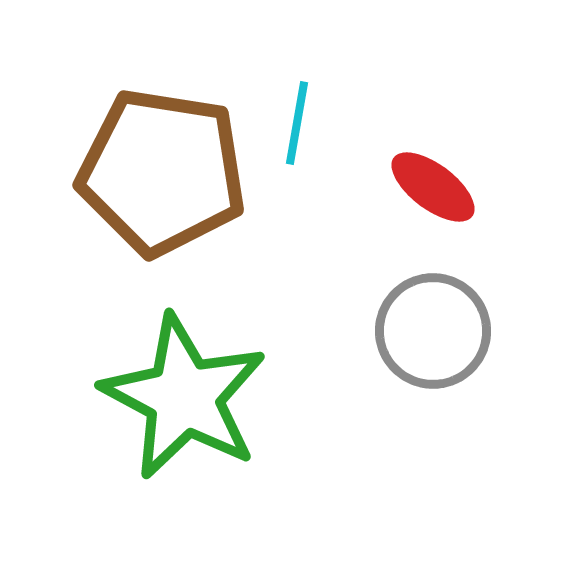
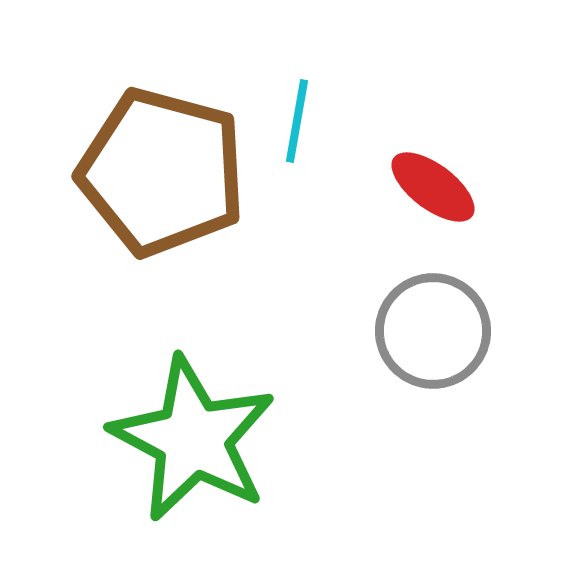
cyan line: moved 2 px up
brown pentagon: rotated 6 degrees clockwise
green star: moved 9 px right, 42 px down
